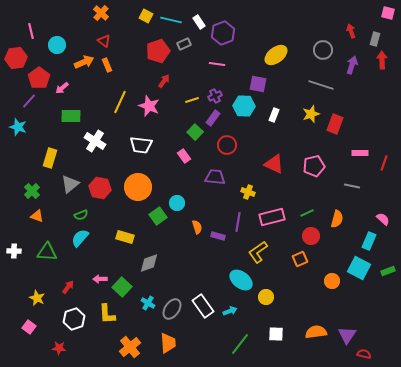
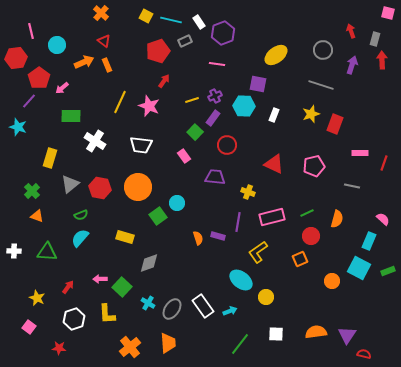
gray rectangle at (184, 44): moved 1 px right, 3 px up
orange semicircle at (197, 227): moved 1 px right, 11 px down
